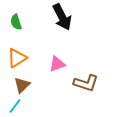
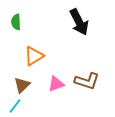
black arrow: moved 17 px right, 5 px down
green semicircle: rotated 14 degrees clockwise
orange triangle: moved 17 px right, 2 px up
pink triangle: moved 1 px left, 20 px down
brown L-shape: moved 1 px right, 2 px up
